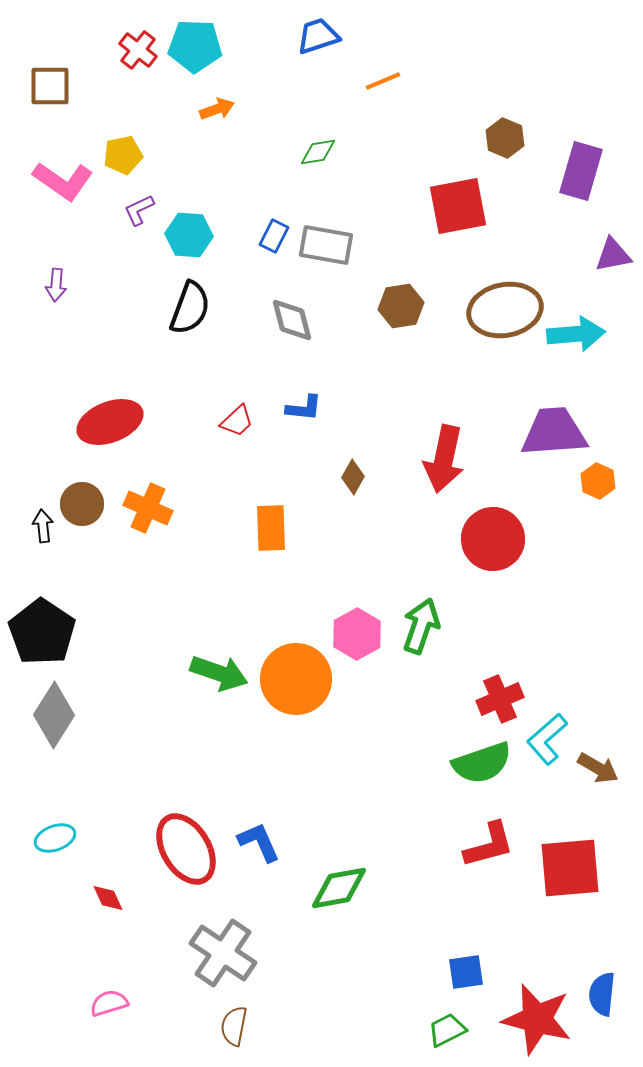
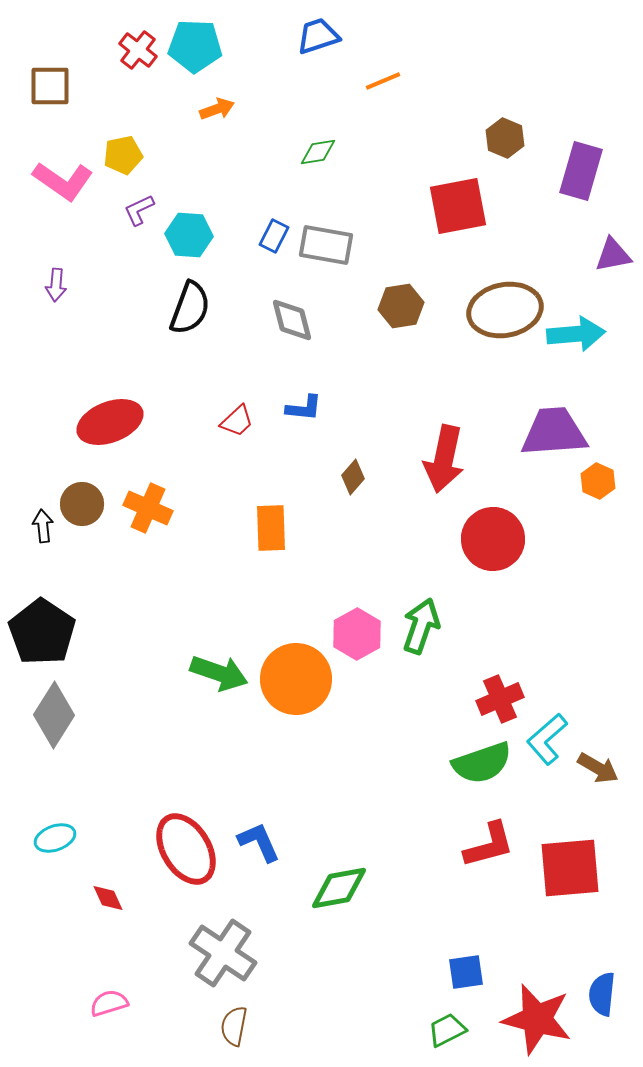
brown diamond at (353, 477): rotated 12 degrees clockwise
